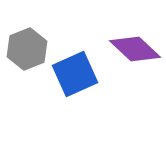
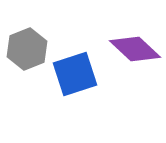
blue square: rotated 6 degrees clockwise
